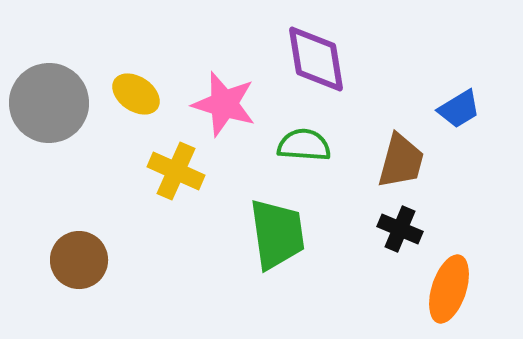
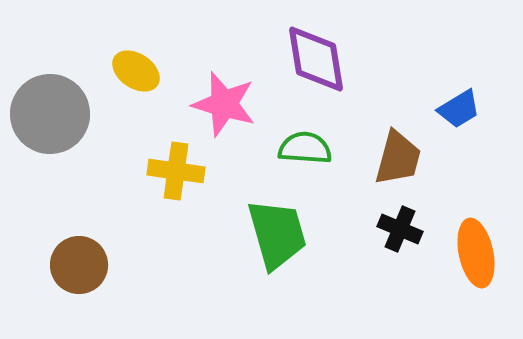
yellow ellipse: moved 23 px up
gray circle: moved 1 px right, 11 px down
green semicircle: moved 1 px right, 3 px down
brown trapezoid: moved 3 px left, 3 px up
yellow cross: rotated 16 degrees counterclockwise
green trapezoid: rotated 8 degrees counterclockwise
brown circle: moved 5 px down
orange ellipse: moved 27 px right, 36 px up; rotated 30 degrees counterclockwise
